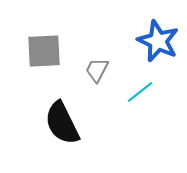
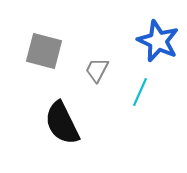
gray square: rotated 18 degrees clockwise
cyan line: rotated 28 degrees counterclockwise
